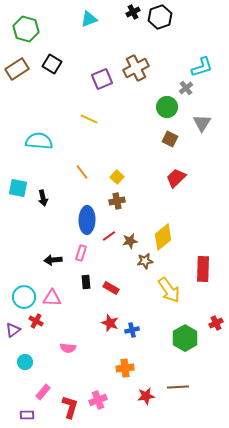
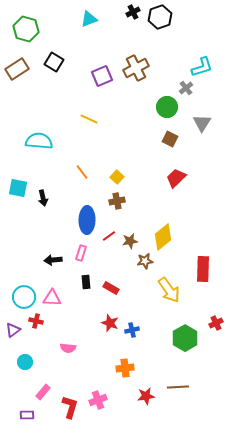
black square at (52, 64): moved 2 px right, 2 px up
purple square at (102, 79): moved 3 px up
red cross at (36, 321): rotated 16 degrees counterclockwise
